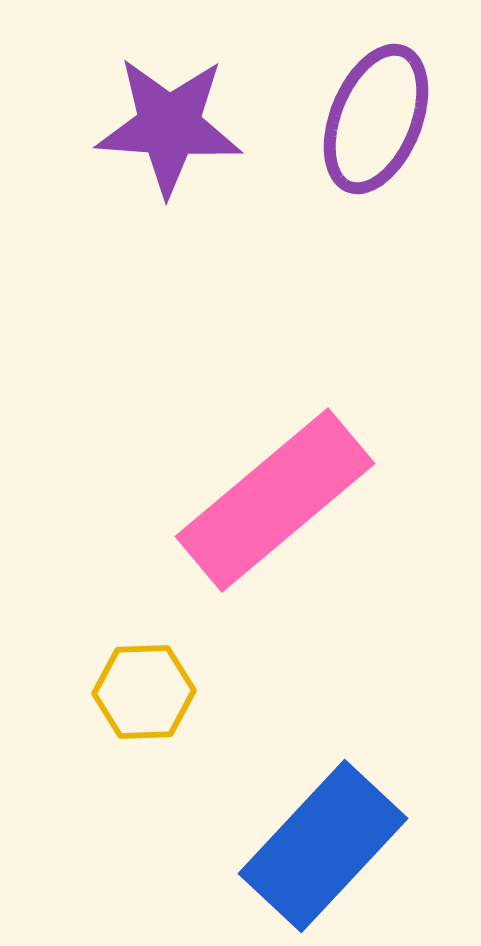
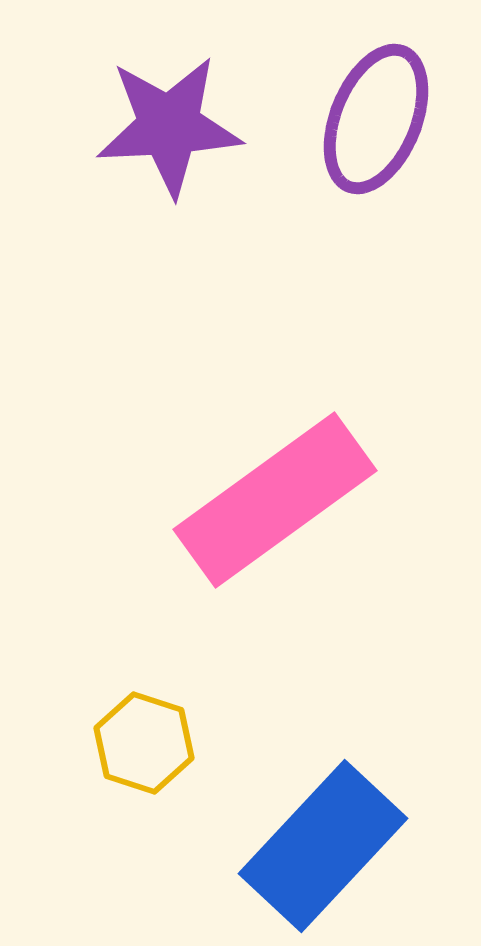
purple star: rotated 7 degrees counterclockwise
pink rectangle: rotated 4 degrees clockwise
yellow hexagon: moved 51 px down; rotated 20 degrees clockwise
